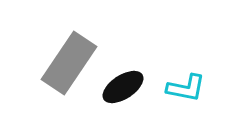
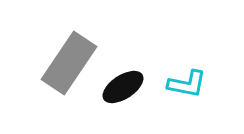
cyan L-shape: moved 1 px right, 4 px up
